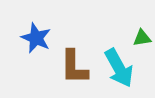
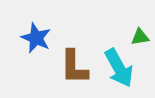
green triangle: moved 2 px left, 1 px up
